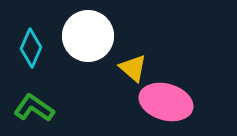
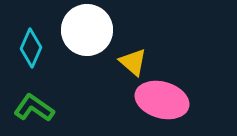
white circle: moved 1 px left, 6 px up
yellow triangle: moved 6 px up
pink ellipse: moved 4 px left, 2 px up
